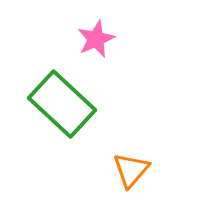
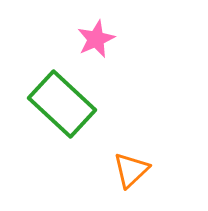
orange triangle: rotated 6 degrees clockwise
